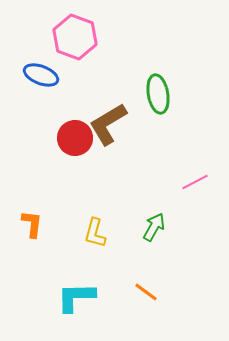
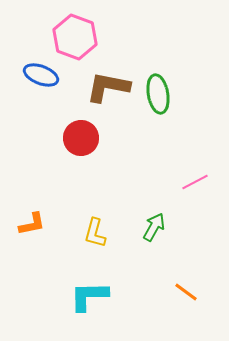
brown L-shape: moved 37 px up; rotated 42 degrees clockwise
red circle: moved 6 px right
orange L-shape: rotated 72 degrees clockwise
orange line: moved 40 px right
cyan L-shape: moved 13 px right, 1 px up
